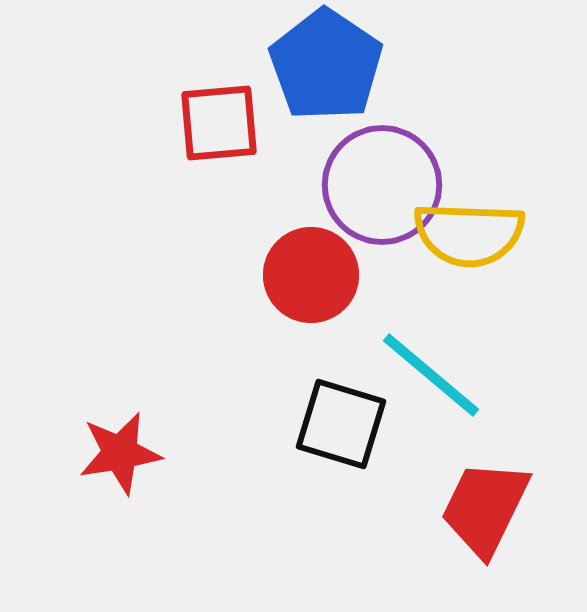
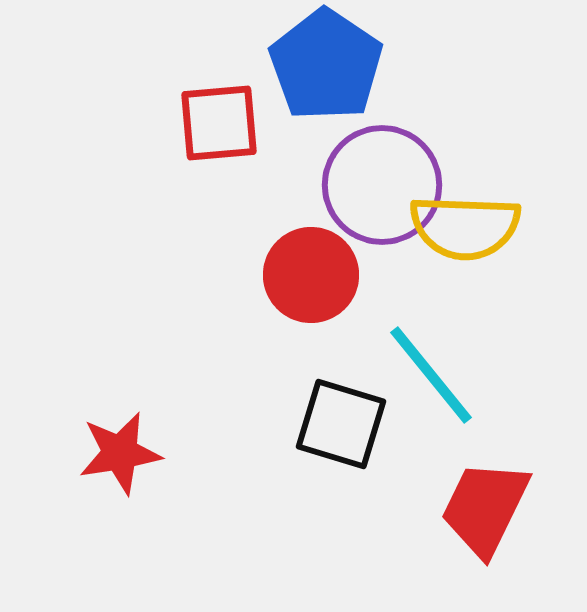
yellow semicircle: moved 4 px left, 7 px up
cyan line: rotated 11 degrees clockwise
